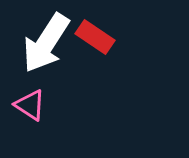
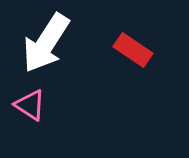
red rectangle: moved 38 px right, 13 px down
